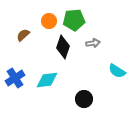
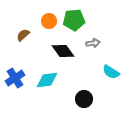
black diamond: moved 4 px down; rotated 55 degrees counterclockwise
cyan semicircle: moved 6 px left, 1 px down
